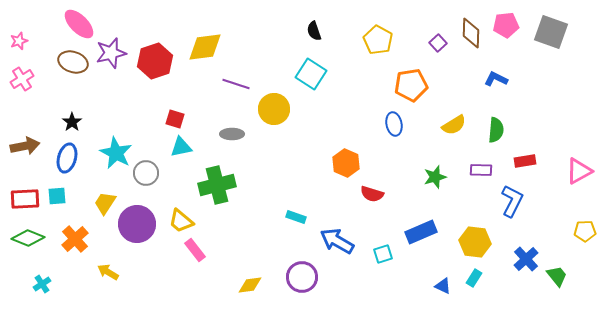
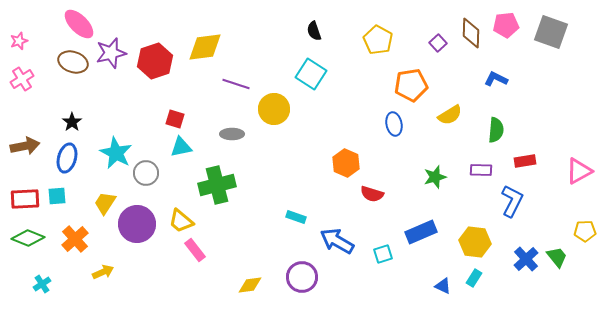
yellow semicircle at (454, 125): moved 4 px left, 10 px up
yellow arrow at (108, 272): moved 5 px left; rotated 125 degrees clockwise
green trapezoid at (557, 276): moved 19 px up
